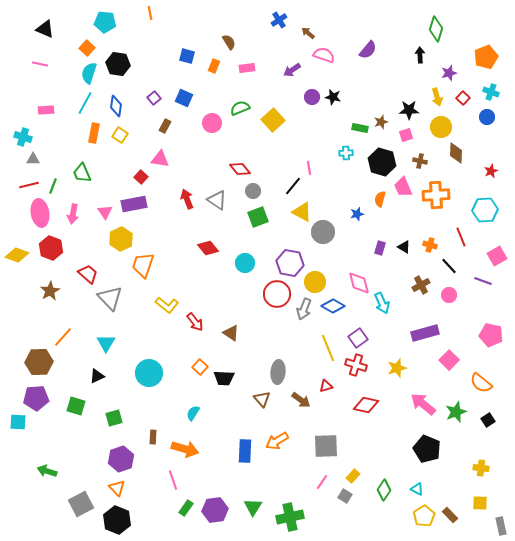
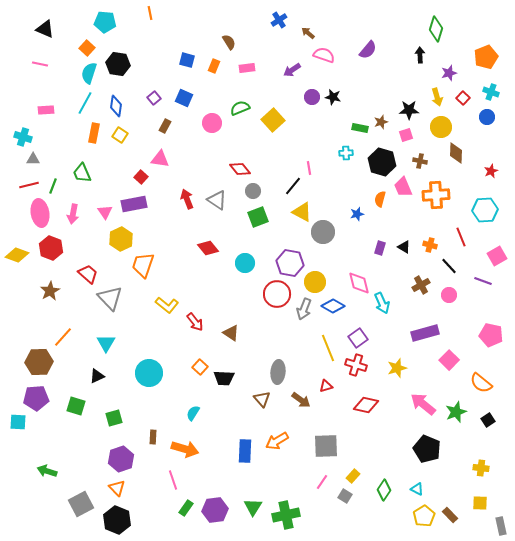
blue square at (187, 56): moved 4 px down
green cross at (290, 517): moved 4 px left, 2 px up
